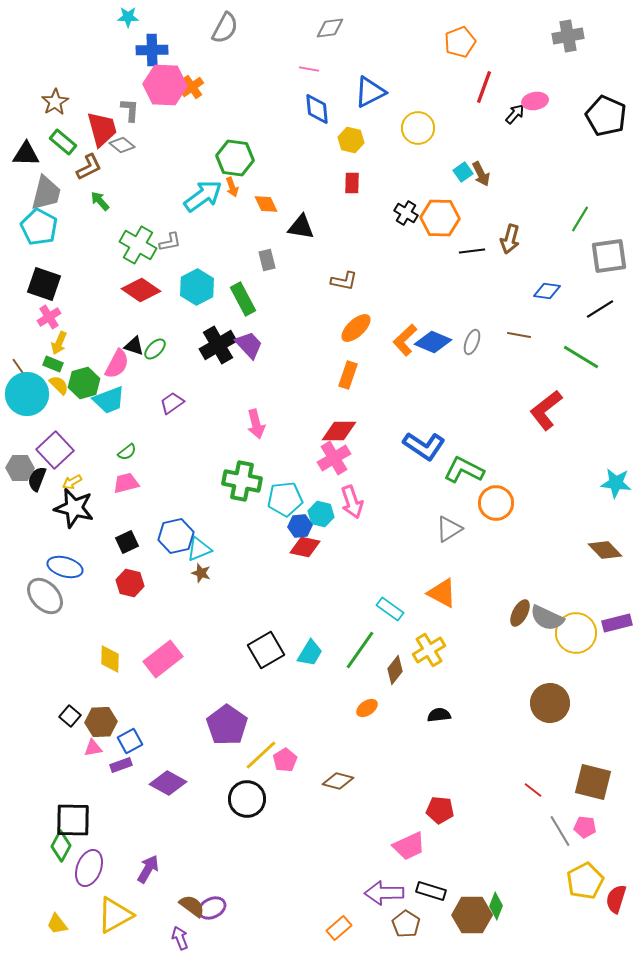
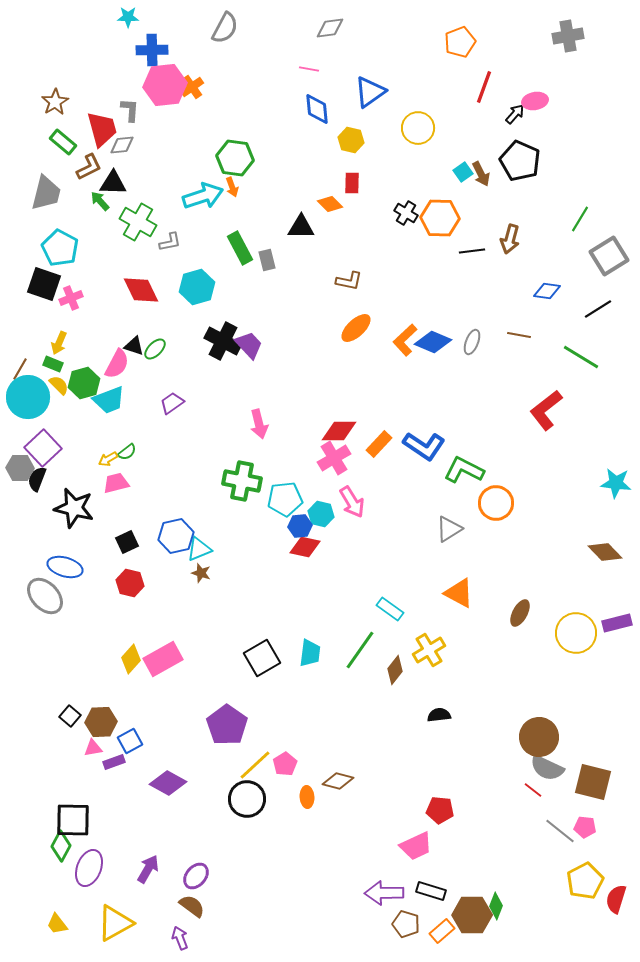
pink hexagon at (165, 85): rotated 9 degrees counterclockwise
blue triangle at (370, 92): rotated 8 degrees counterclockwise
black pentagon at (606, 116): moved 86 px left, 45 px down
gray diamond at (122, 145): rotated 45 degrees counterclockwise
black triangle at (26, 154): moved 87 px right, 29 px down
cyan arrow at (203, 196): rotated 18 degrees clockwise
orange diamond at (266, 204): moved 64 px right; rotated 20 degrees counterclockwise
cyan pentagon at (39, 227): moved 21 px right, 21 px down
black triangle at (301, 227): rotated 8 degrees counterclockwise
green cross at (138, 245): moved 23 px up
gray square at (609, 256): rotated 24 degrees counterclockwise
brown L-shape at (344, 281): moved 5 px right
cyan hexagon at (197, 287): rotated 12 degrees clockwise
red diamond at (141, 290): rotated 30 degrees clockwise
green rectangle at (243, 299): moved 3 px left, 51 px up
black line at (600, 309): moved 2 px left
pink cross at (49, 317): moved 22 px right, 19 px up; rotated 10 degrees clockwise
black cross at (218, 345): moved 5 px right, 4 px up; rotated 33 degrees counterclockwise
brown line at (20, 369): rotated 65 degrees clockwise
orange rectangle at (348, 375): moved 31 px right, 69 px down; rotated 24 degrees clockwise
cyan circle at (27, 394): moved 1 px right, 3 px down
pink arrow at (256, 424): moved 3 px right
purple square at (55, 450): moved 12 px left, 2 px up
yellow arrow at (72, 482): moved 36 px right, 23 px up
pink trapezoid at (126, 483): moved 10 px left
pink arrow at (352, 502): rotated 12 degrees counterclockwise
brown diamond at (605, 550): moved 2 px down
orange triangle at (442, 593): moved 17 px right
gray semicircle at (547, 618): moved 150 px down
black square at (266, 650): moved 4 px left, 8 px down
cyan trapezoid at (310, 653): rotated 24 degrees counterclockwise
yellow diamond at (110, 659): moved 21 px right; rotated 40 degrees clockwise
pink rectangle at (163, 659): rotated 9 degrees clockwise
brown circle at (550, 703): moved 11 px left, 34 px down
orange ellipse at (367, 708): moved 60 px left, 89 px down; rotated 60 degrees counterclockwise
yellow line at (261, 755): moved 6 px left, 10 px down
pink pentagon at (285, 760): moved 4 px down
purple rectangle at (121, 765): moved 7 px left, 3 px up
gray line at (560, 831): rotated 20 degrees counterclockwise
pink trapezoid at (409, 846): moved 7 px right
purple ellipse at (212, 908): moved 16 px left, 32 px up; rotated 24 degrees counterclockwise
yellow triangle at (115, 915): moved 8 px down
brown pentagon at (406, 924): rotated 16 degrees counterclockwise
orange rectangle at (339, 928): moved 103 px right, 3 px down
